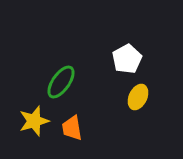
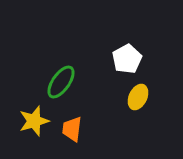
orange trapezoid: moved 1 px down; rotated 16 degrees clockwise
